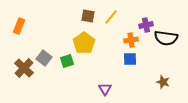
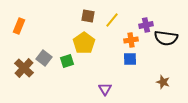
yellow line: moved 1 px right, 3 px down
